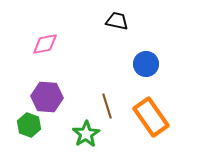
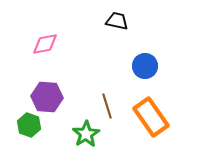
blue circle: moved 1 px left, 2 px down
